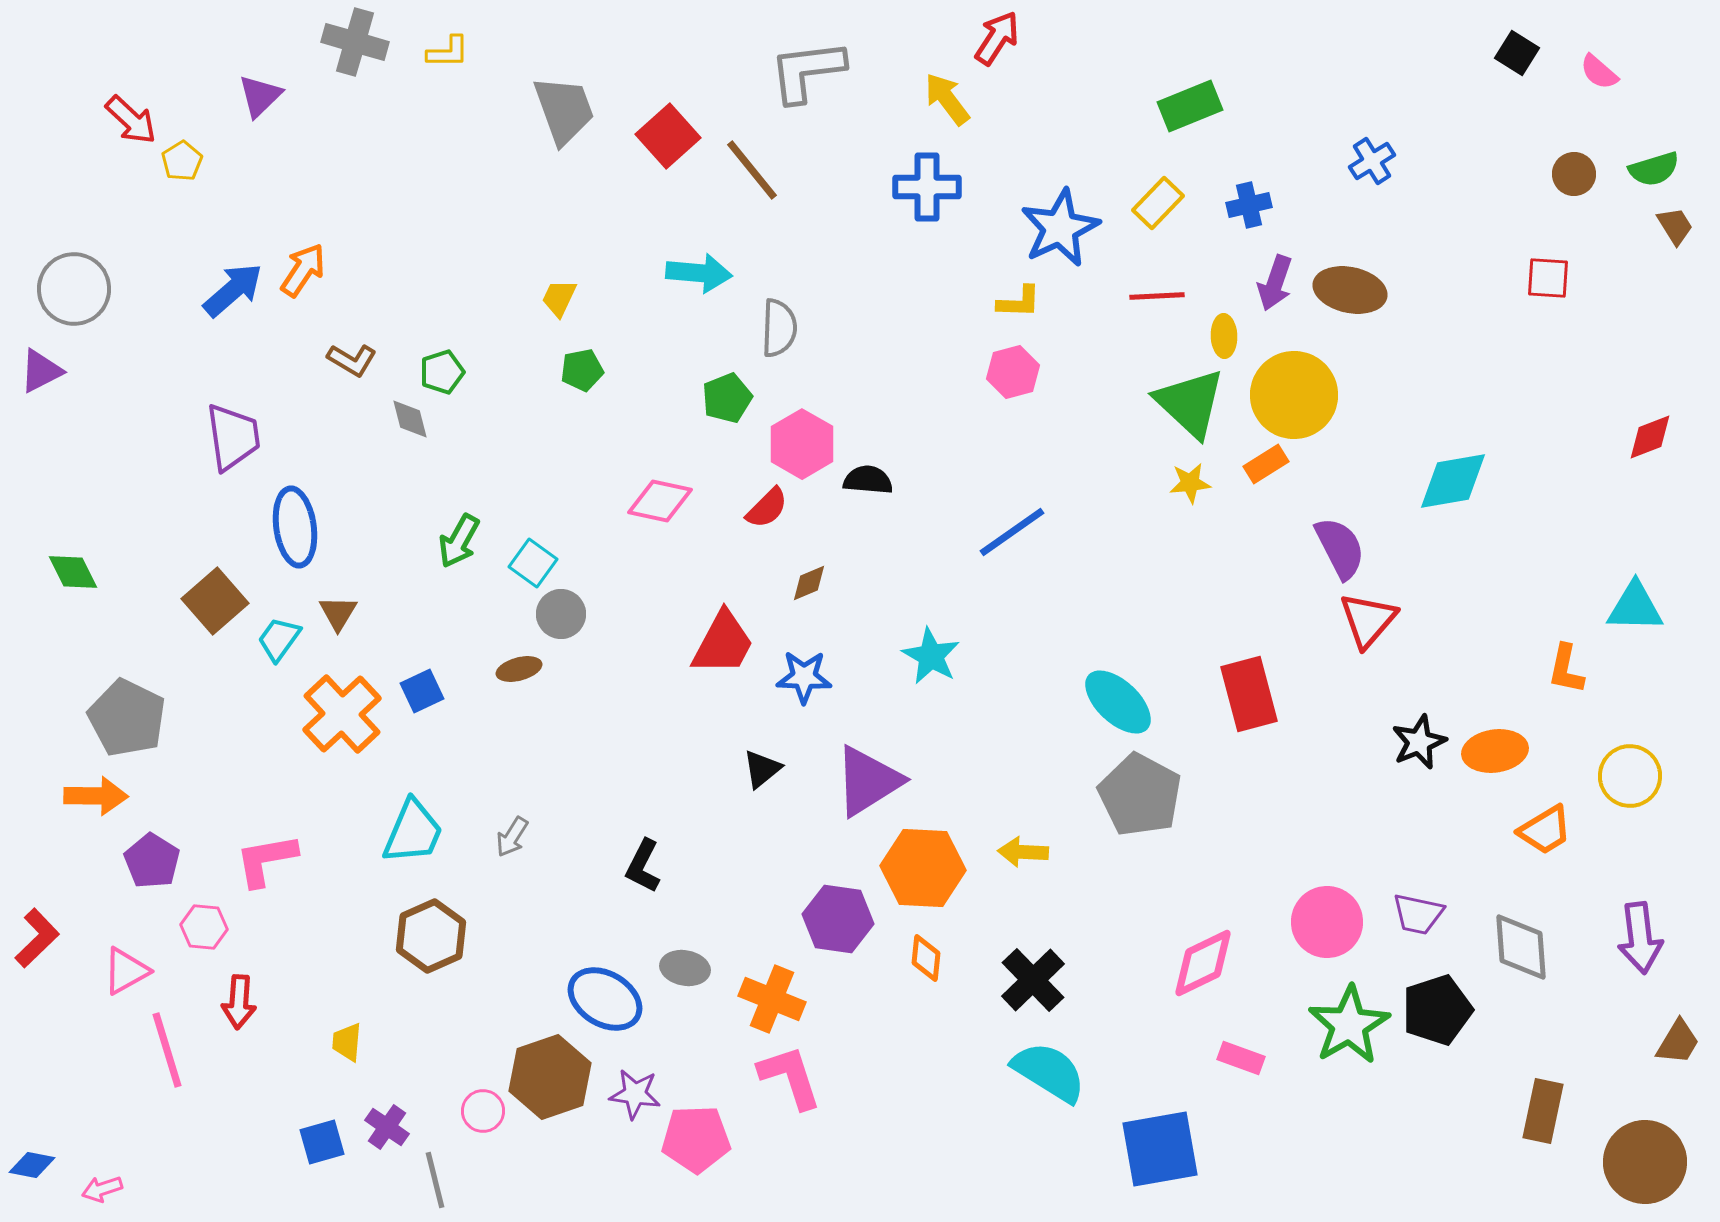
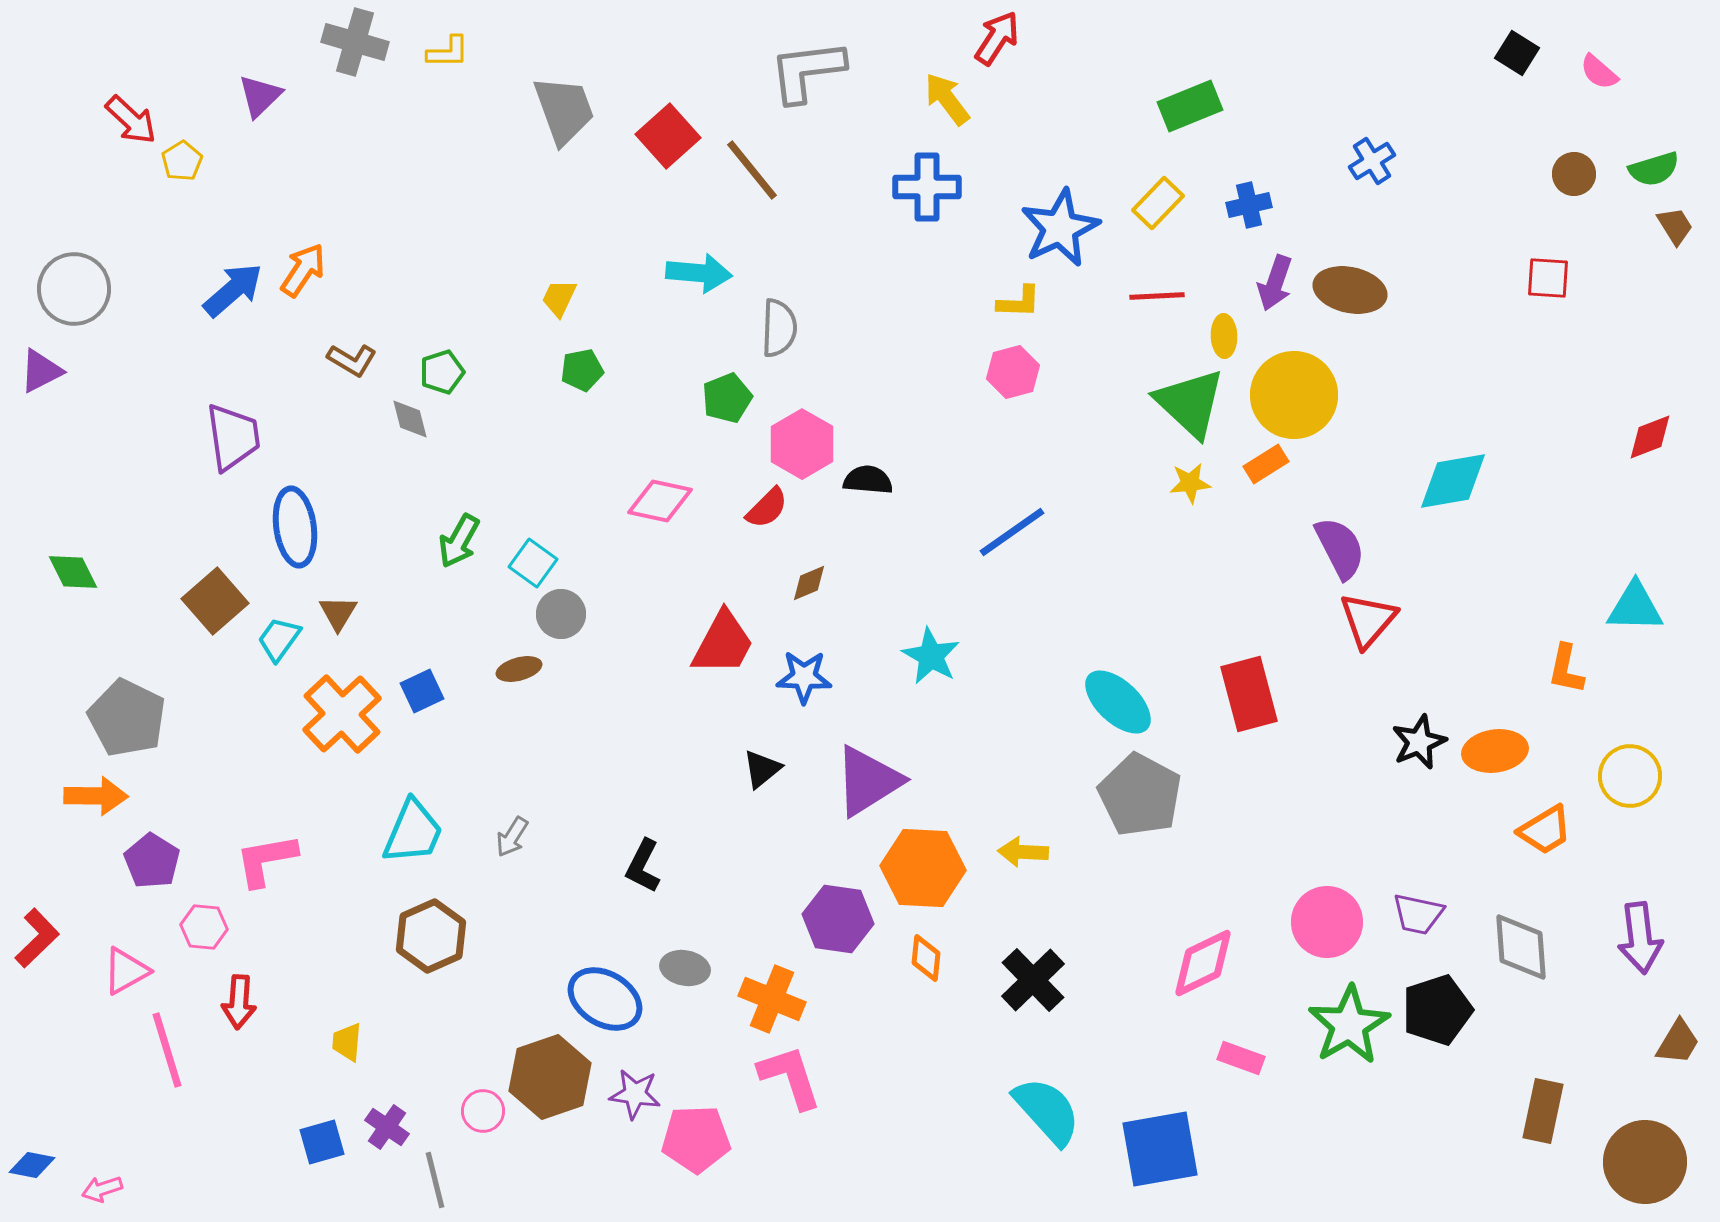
cyan semicircle at (1049, 1072): moved 2 px left, 39 px down; rotated 16 degrees clockwise
